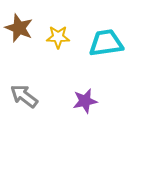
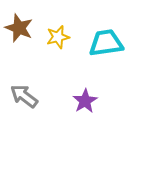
yellow star: rotated 15 degrees counterclockwise
purple star: rotated 20 degrees counterclockwise
